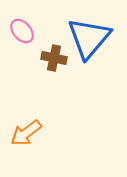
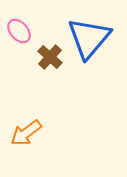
pink ellipse: moved 3 px left
brown cross: moved 4 px left, 1 px up; rotated 30 degrees clockwise
